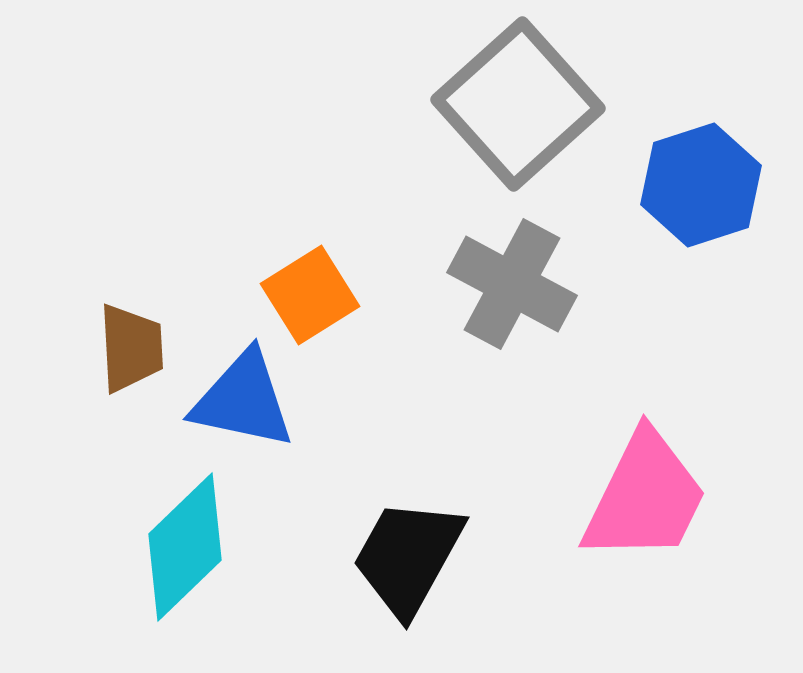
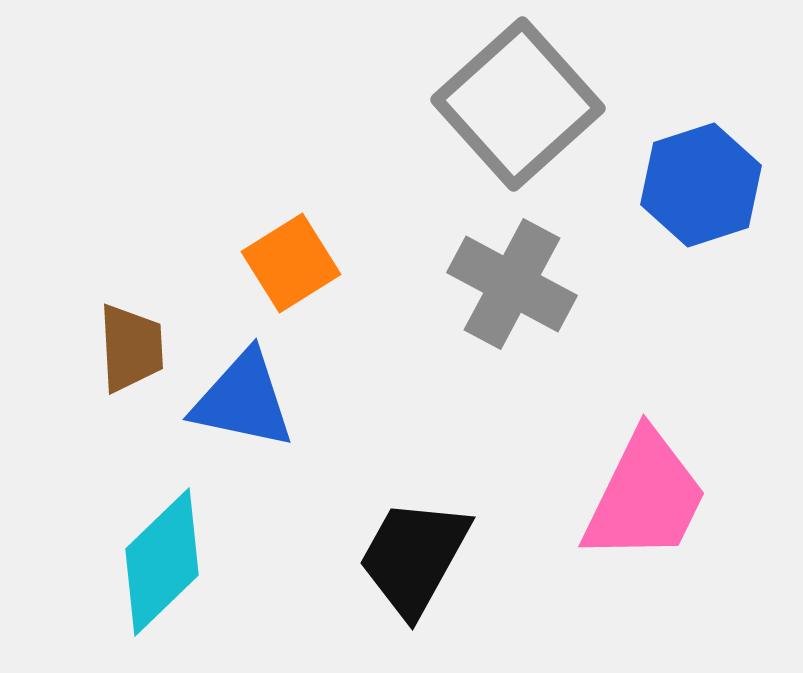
orange square: moved 19 px left, 32 px up
cyan diamond: moved 23 px left, 15 px down
black trapezoid: moved 6 px right
